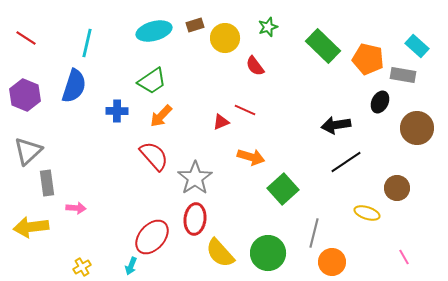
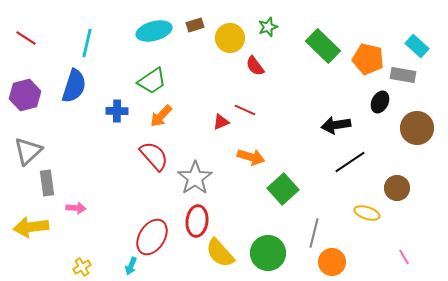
yellow circle at (225, 38): moved 5 px right
purple hexagon at (25, 95): rotated 24 degrees clockwise
black line at (346, 162): moved 4 px right
red ellipse at (195, 219): moved 2 px right, 2 px down
red ellipse at (152, 237): rotated 9 degrees counterclockwise
